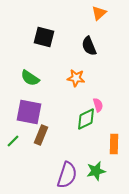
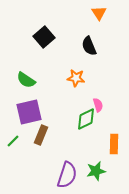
orange triangle: rotated 21 degrees counterclockwise
black square: rotated 35 degrees clockwise
green semicircle: moved 4 px left, 2 px down
purple square: rotated 24 degrees counterclockwise
